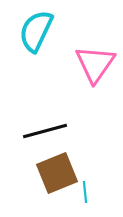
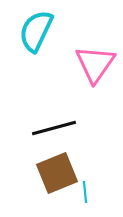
black line: moved 9 px right, 3 px up
